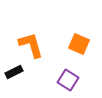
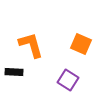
orange square: moved 2 px right
black rectangle: rotated 30 degrees clockwise
